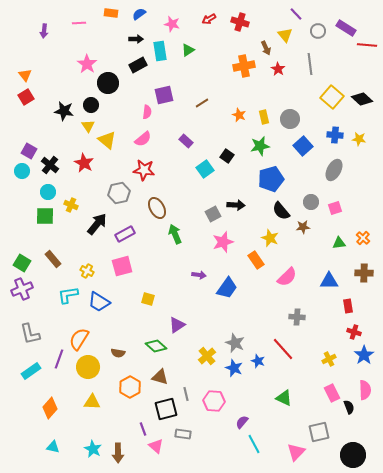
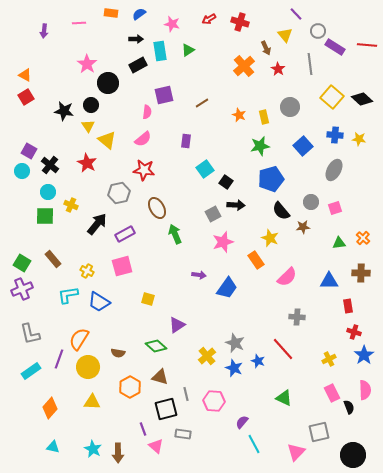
purple rectangle at (346, 28): moved 11 px left, 19 px down
orange cross at (244, 66): rotated 30 degrees counterclockwise
orange triangle at (25, 75): rotated 24 degrees counterclockwise
gray circle at (290, 119): moved 12 px up
purple rectangle at (186, 141): rotated 56 degrees clockwise
black square at (227, 156): moved 1 px left, 26 px down
red star at (84, 163): moved 3 px right
brown cross at (364, 273): moved 3 px left
